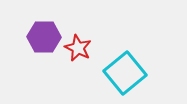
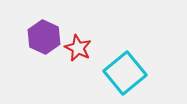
purple hexagon: rotated 24 degrees clockwise
